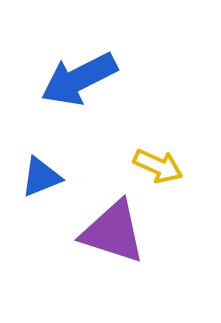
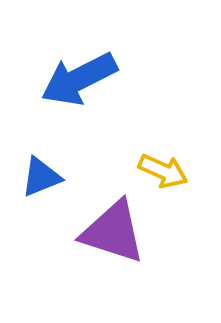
yellow arrow: moved 5 px right, 5 px down
